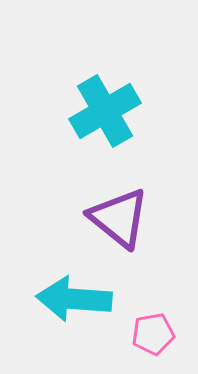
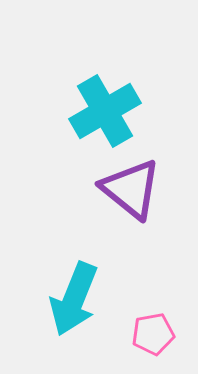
purple triangle: moved 12 px right, 29 px up
cyan arrow: rotated 72 degrees counterclockwise
